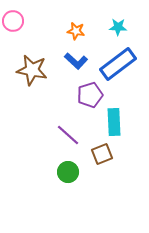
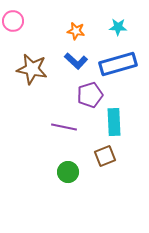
blue rectangle: rotated 21 degrees clockwise
brown star: moved 1 px up
purple line: moved 4 px left, 8 px up; rotated 30 degrees counterclockwise
brown square: moved 3 px right, 2 px down
